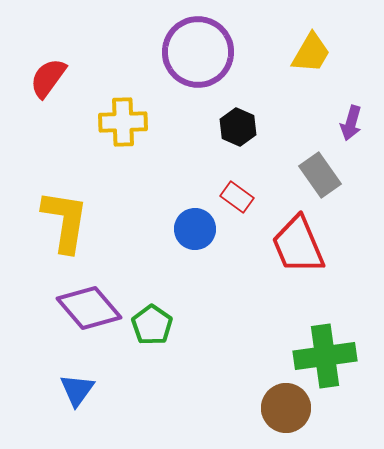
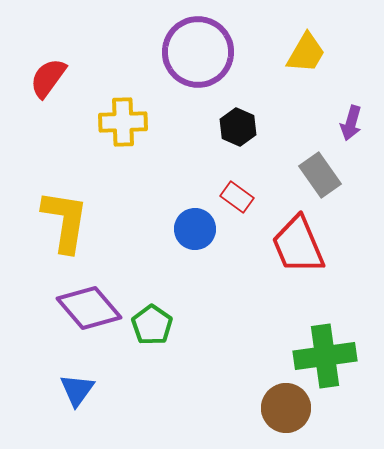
yellow trapezoid: moved 5 px left
